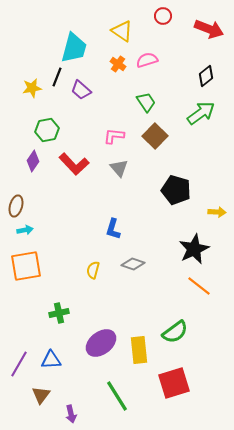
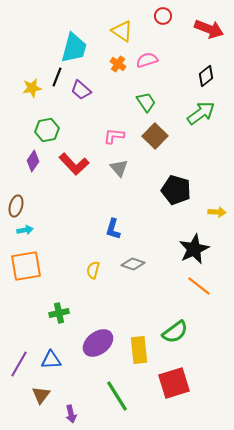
purple ellipse: moved 3 px left
